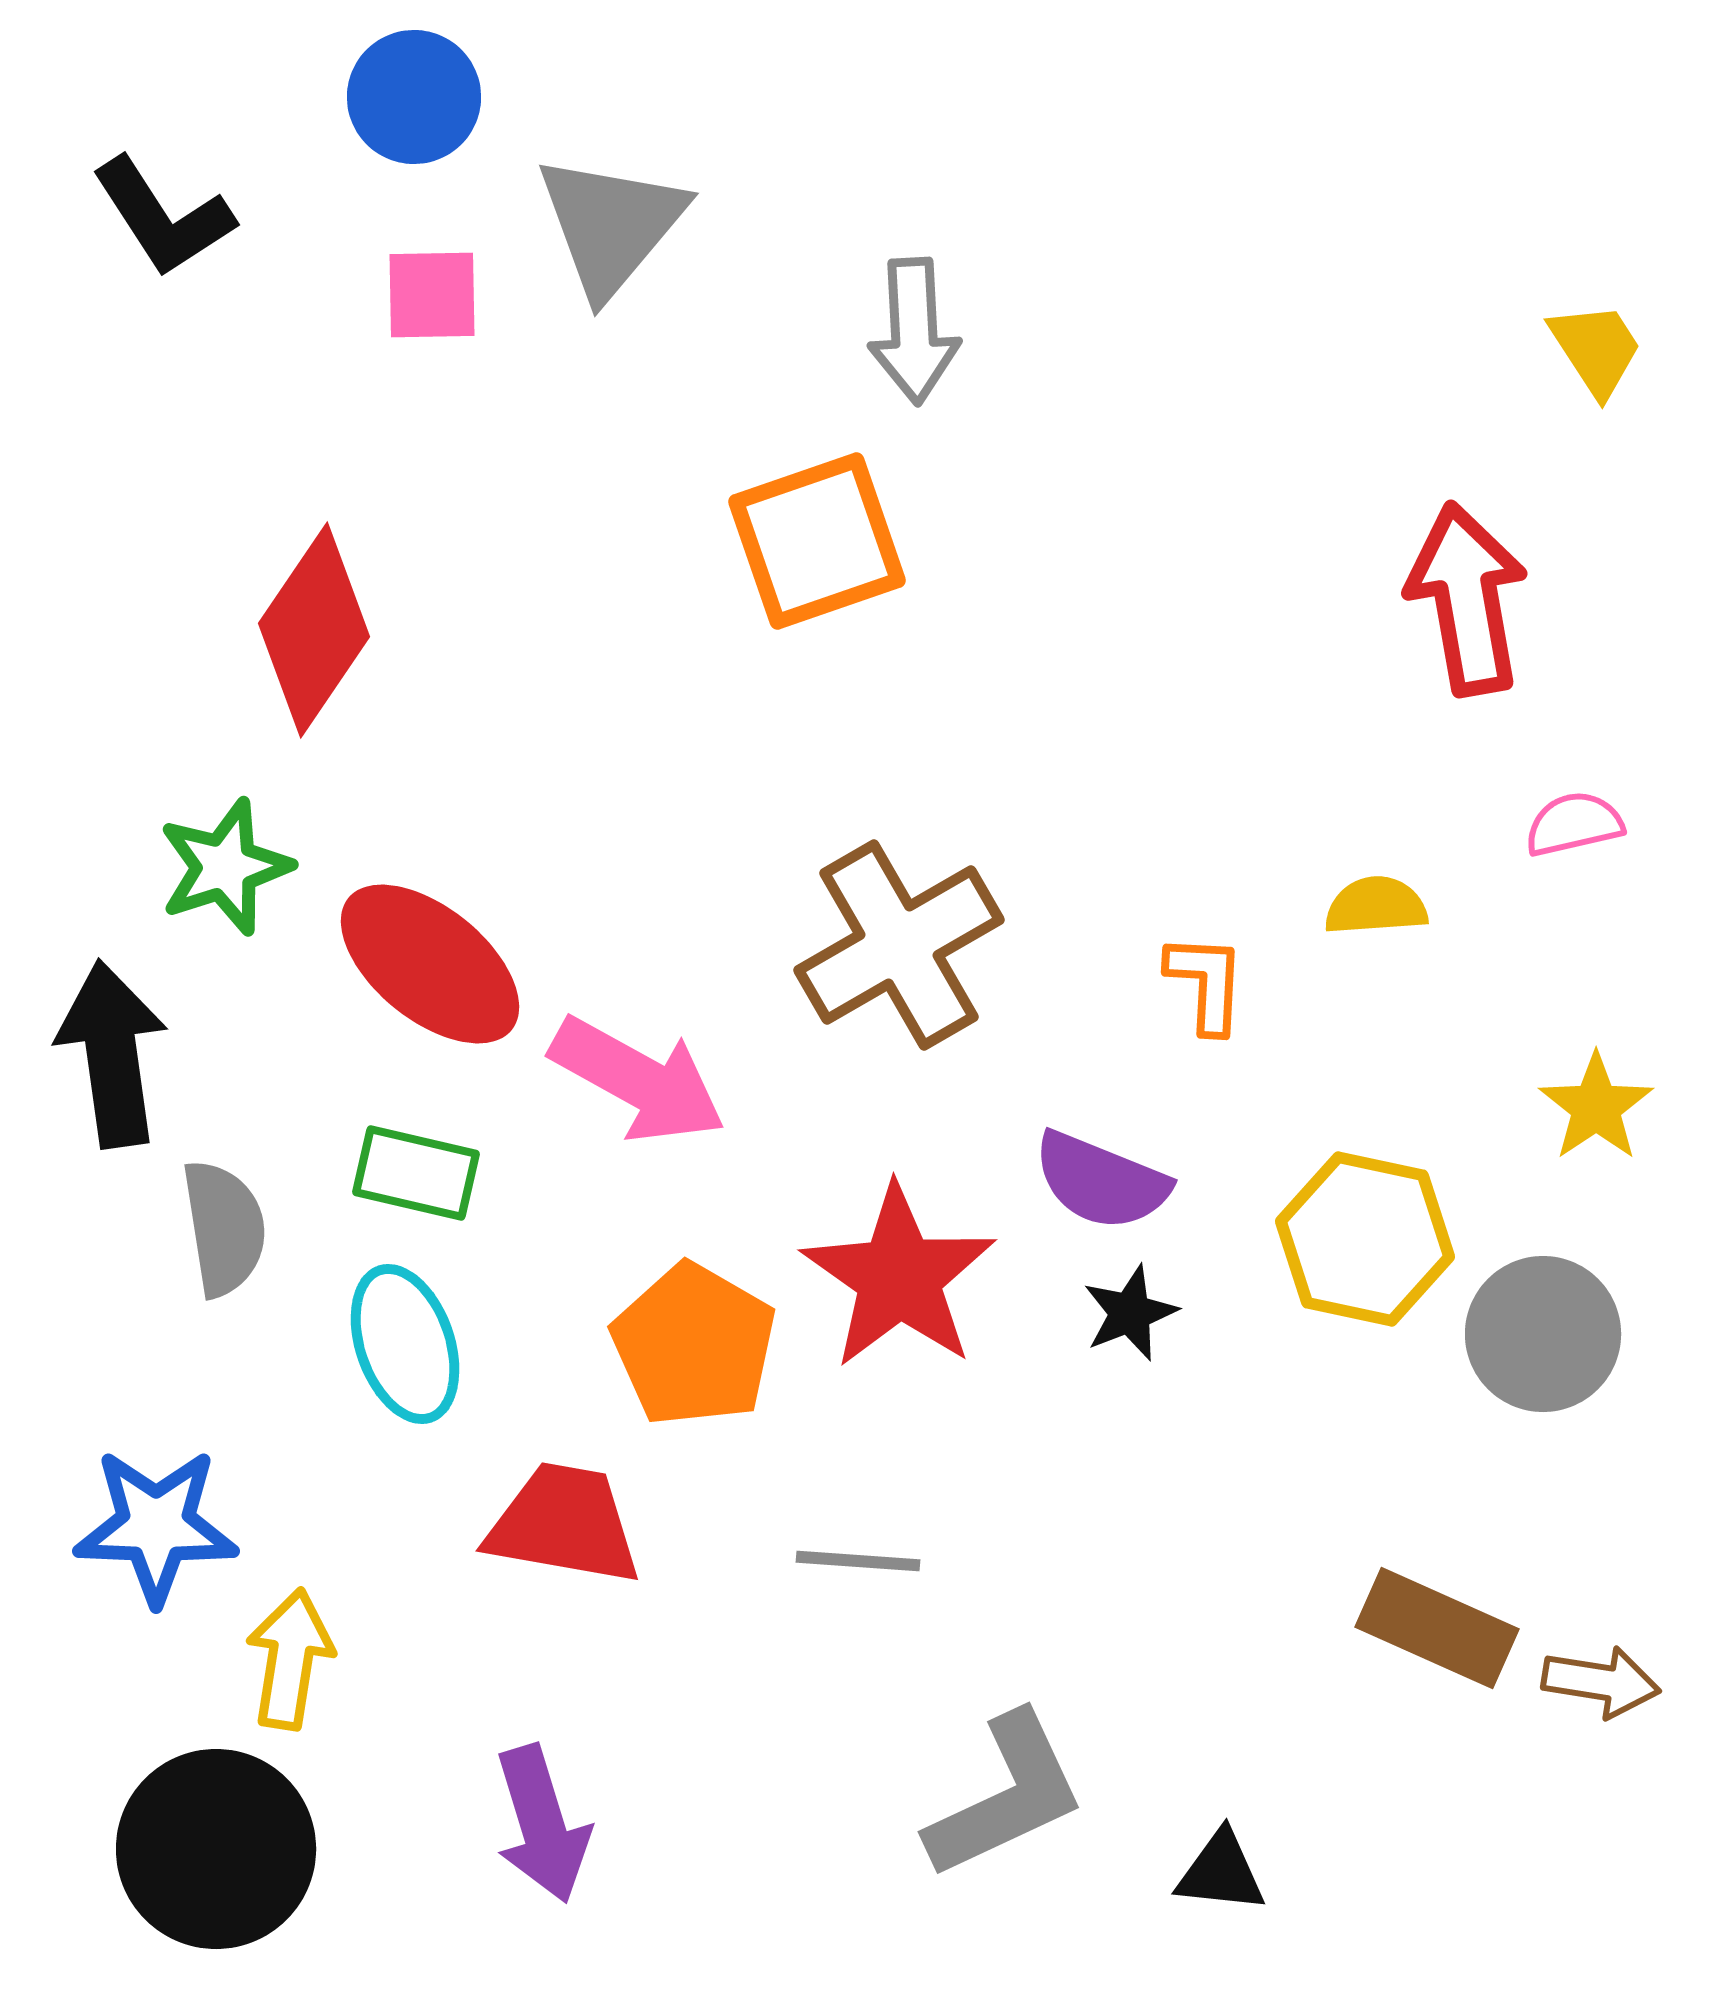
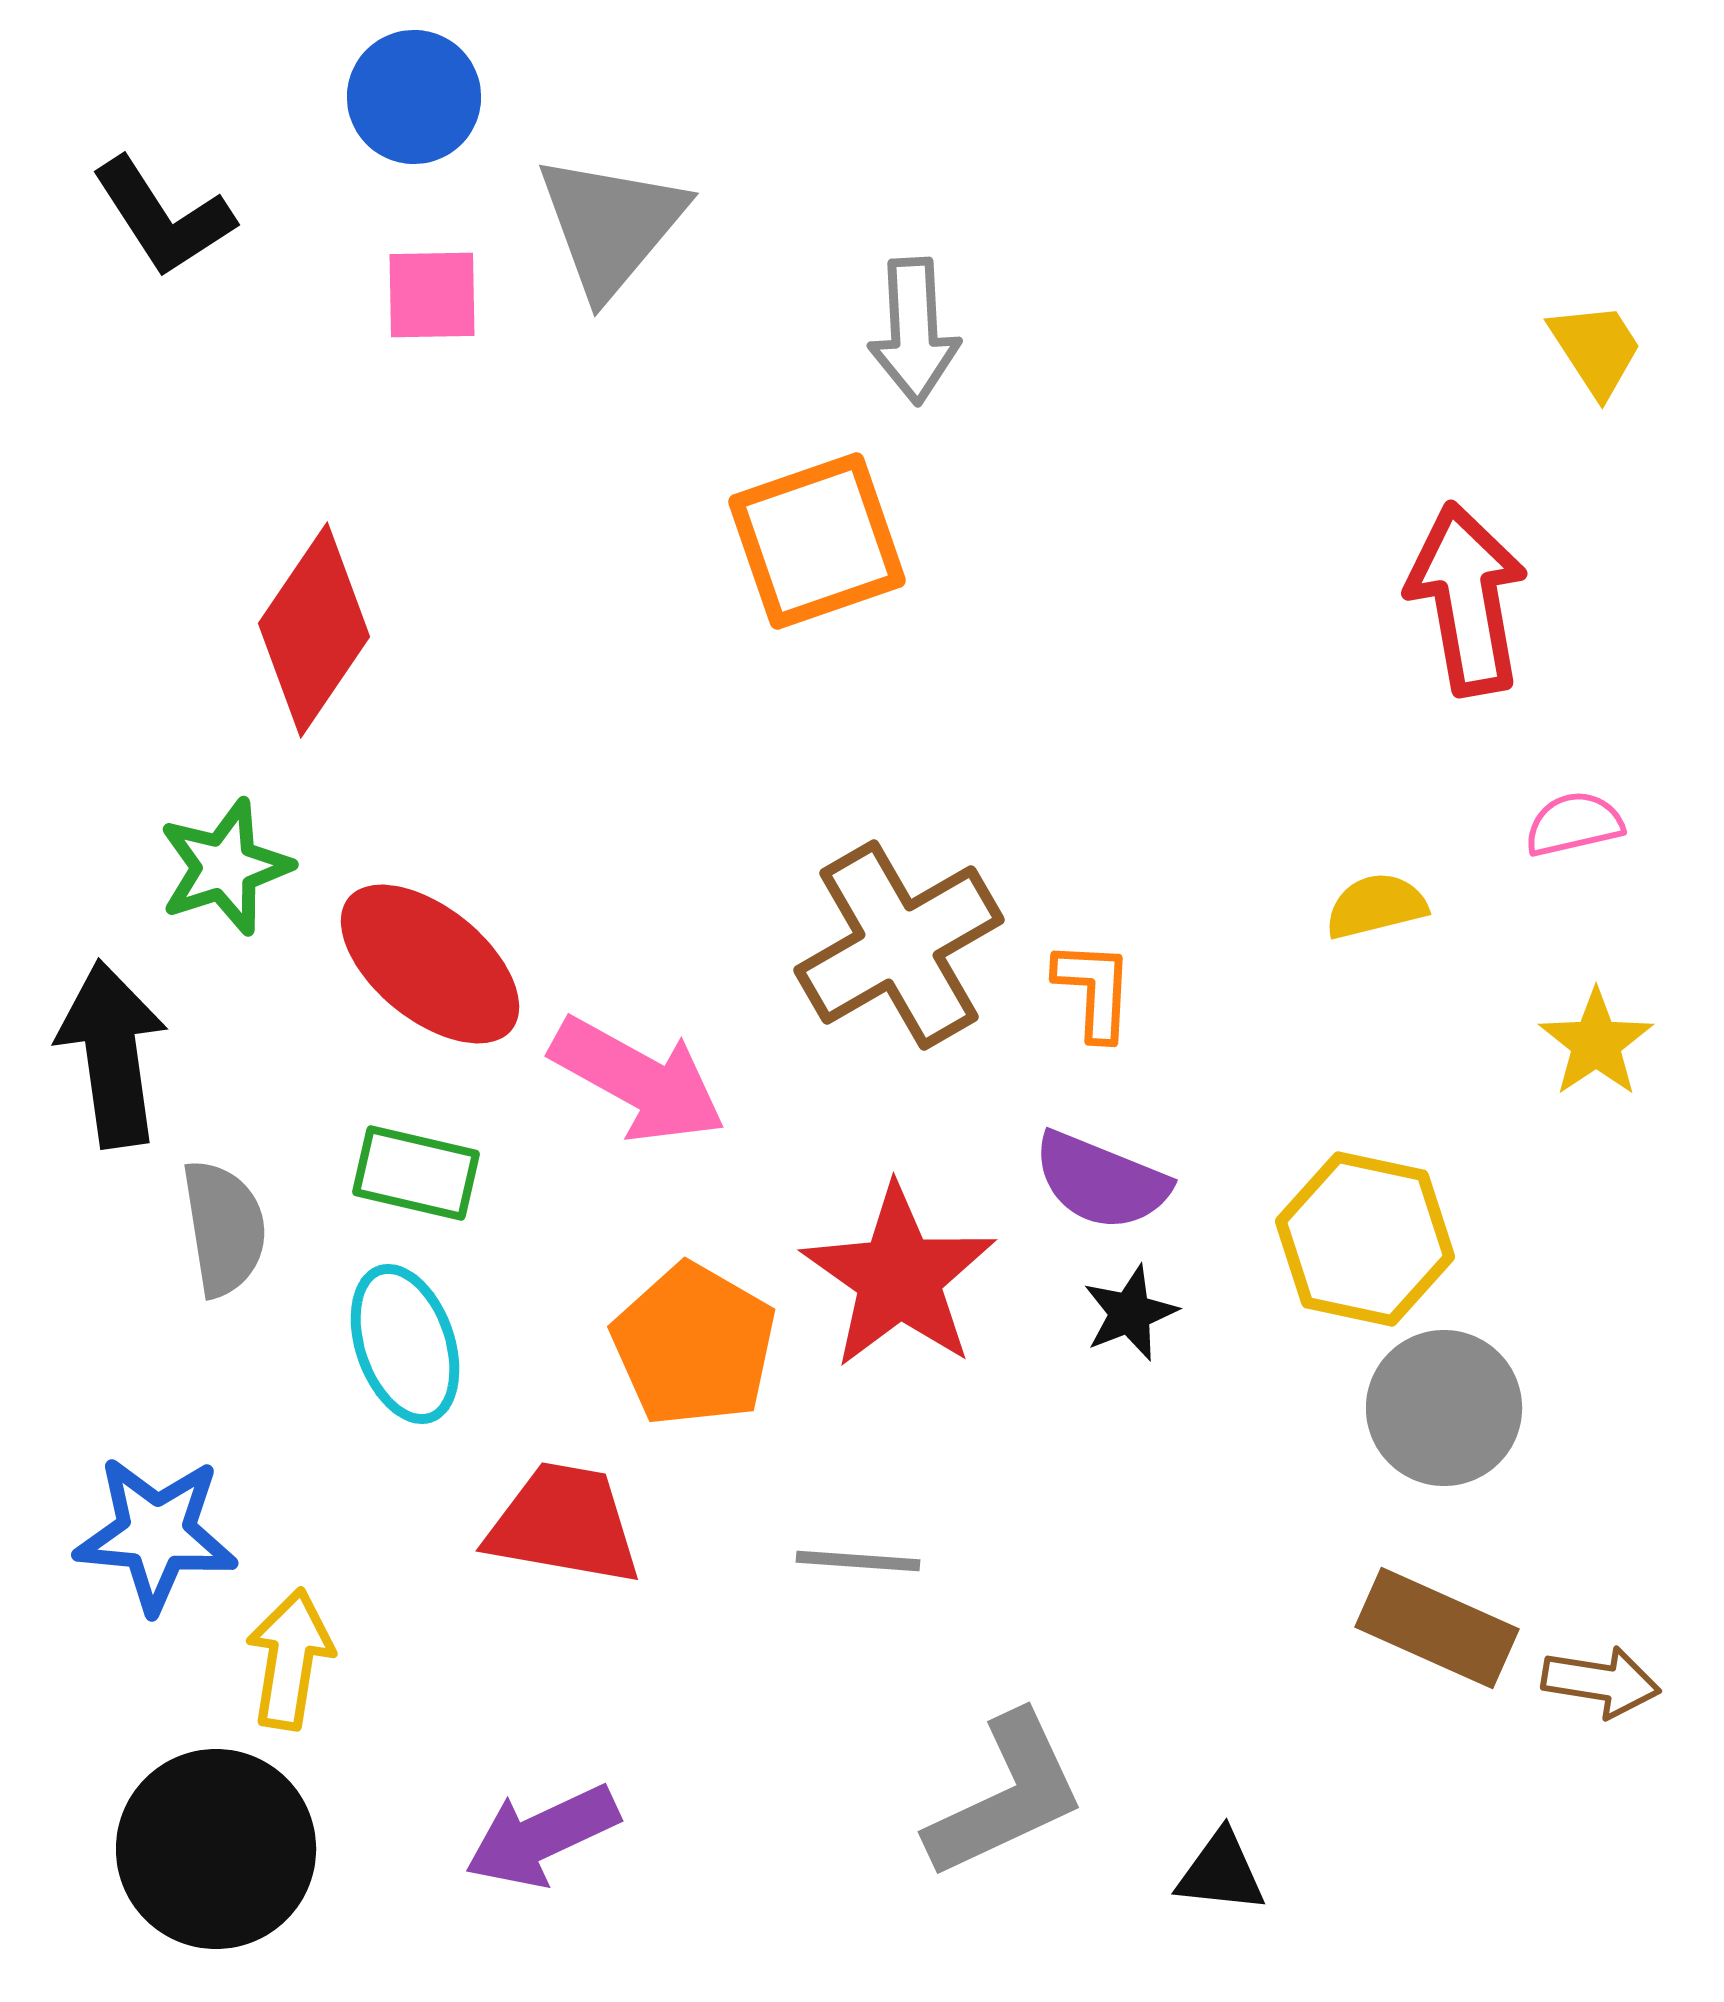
yellow semicircle: rotated 10 degrees counterclockwise
orange L-shape: moved 112 px left, 7 px down
yellow star: moved 64 px up
gray circle: moved 99 px left, 74 px down
blue star: moved 8 px down; rotated 3 degrees clockwise
purple arrow: moved 12 px down; rotated 82 degrees clockwise
